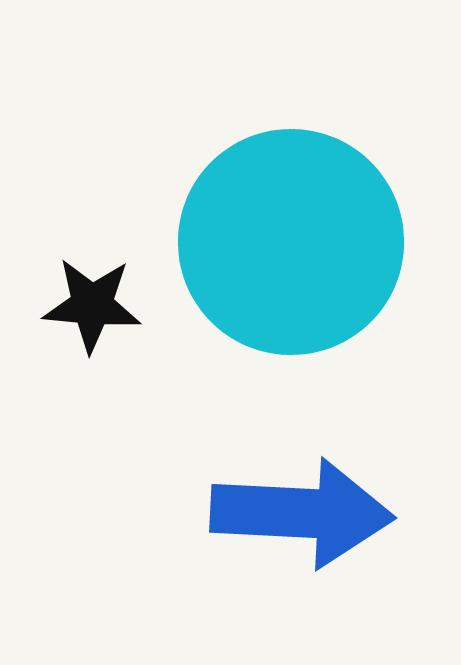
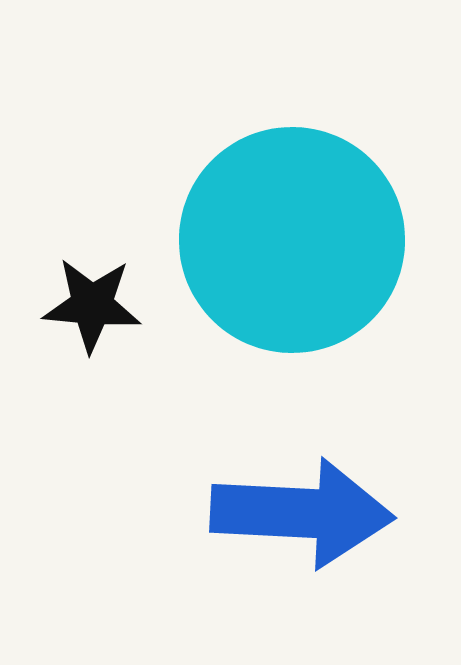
cyan circle: moved 1 px right, 2 px up
